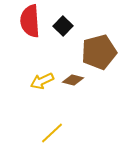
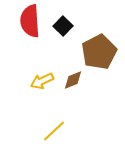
brown pentagon: rotated 12 degrees counterclockwise
brown diamond: rotated 35 degrees counterclockwise
yellow line: moved 2 px right, 2 px up
